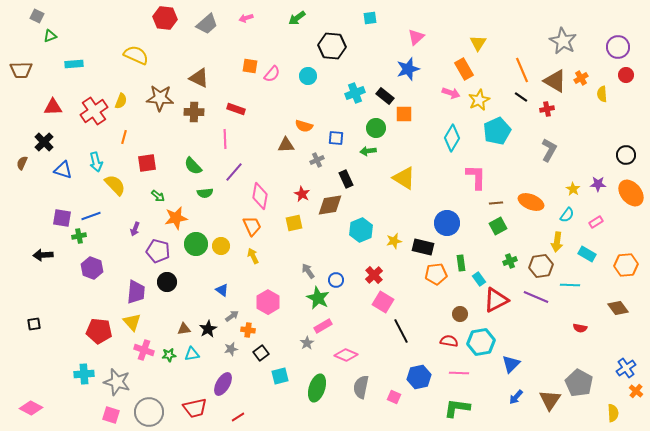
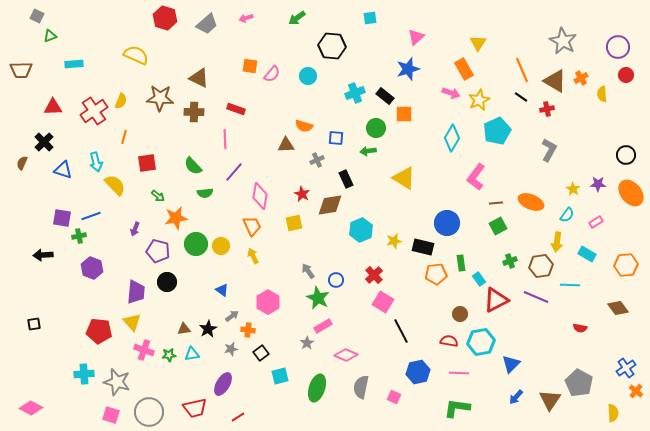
red hexagon at (165, 18): rotated 10 degrees clockwise
pink L-shape at (476, 177): rotated 144 degrees counterclockwise
blue hexagon at (419, 377): moved 1 px left, 5 px up
